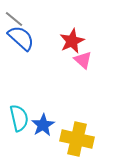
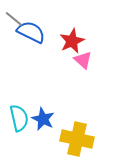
blue semicircle: moved 10 px right, 6 px up; rotated 16 degrees counterclockwise
blue star: moved 6 px up; rotated 15 degrees counterclockwise
